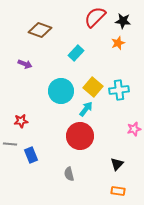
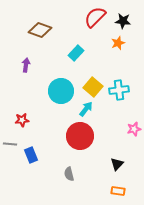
purple arrow: moved 1 px right, 1 px down; rotated 104 degrees counterclockwise
red star: moved 1 px right, 1 px up
